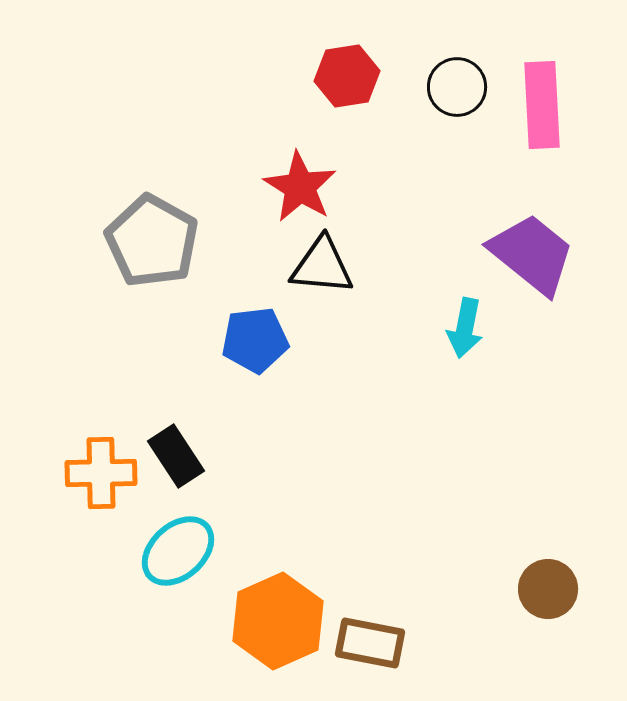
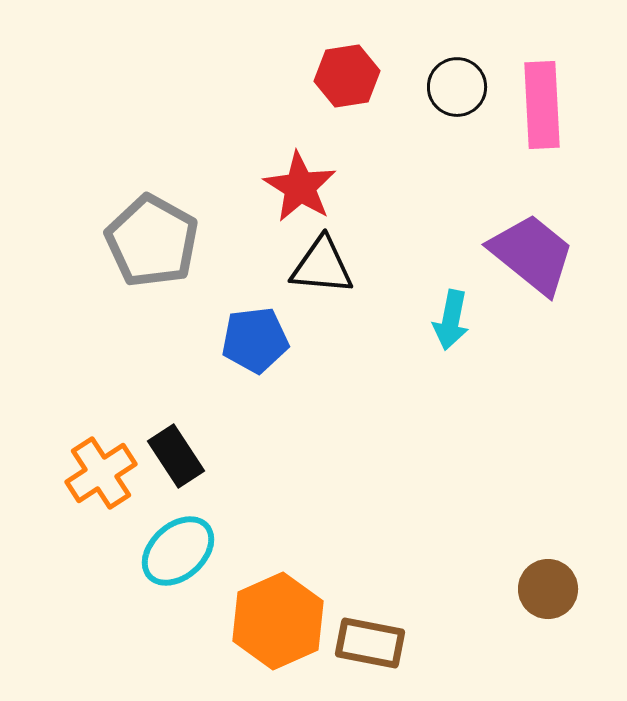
cyan arrow: moved 14 px left, 8 px up
orange cross: rotated 32 degrees counterclockwise
